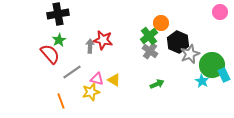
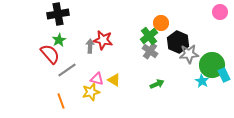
gray star: moved 1 px left; rotated 18 degrees clockwise
gray line: moved 5 px left, 2 px up
